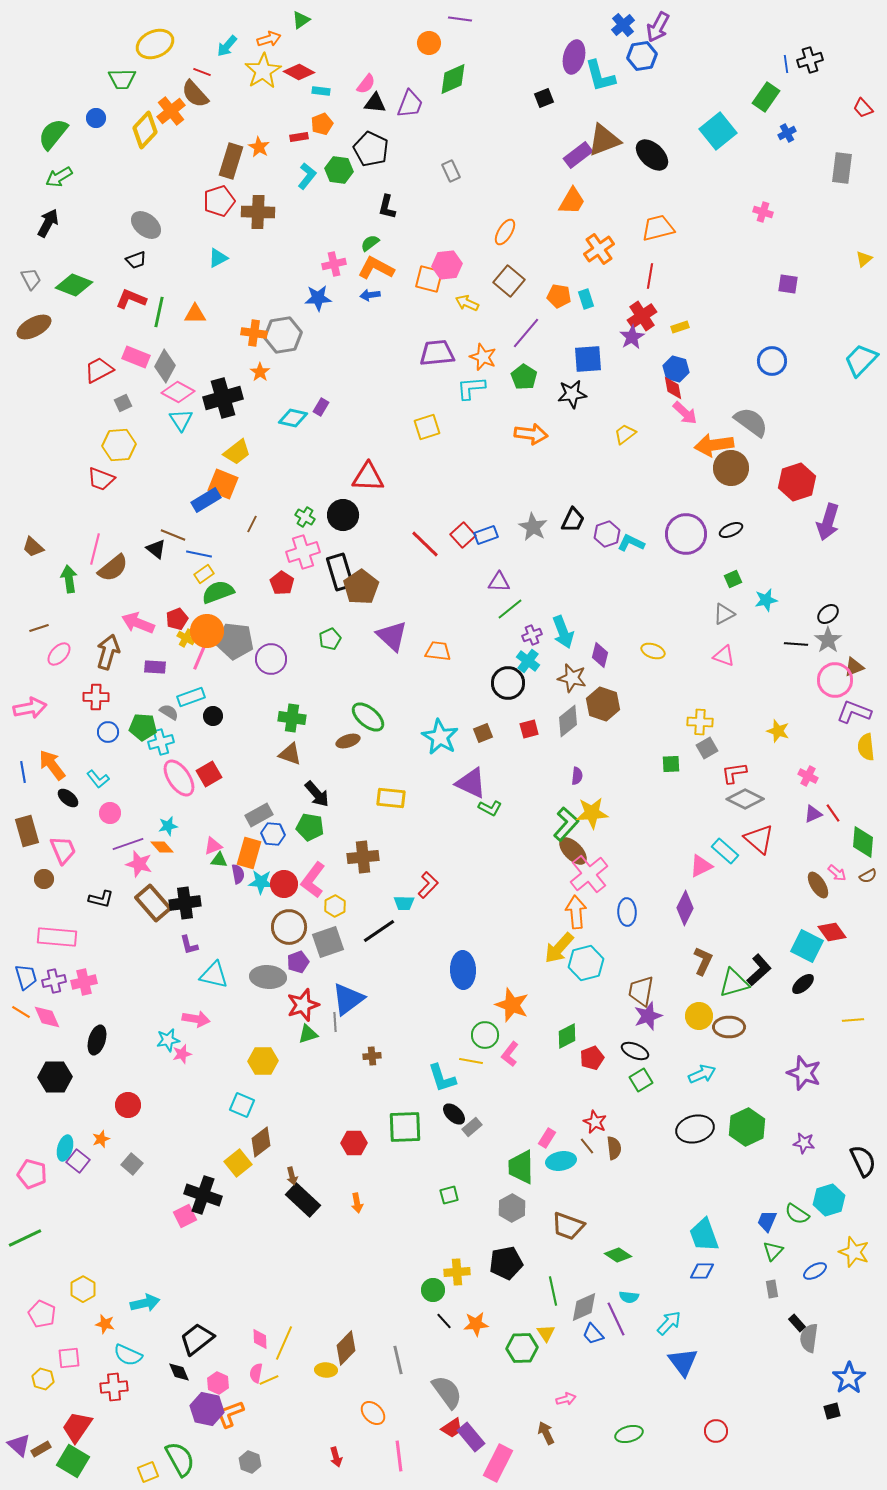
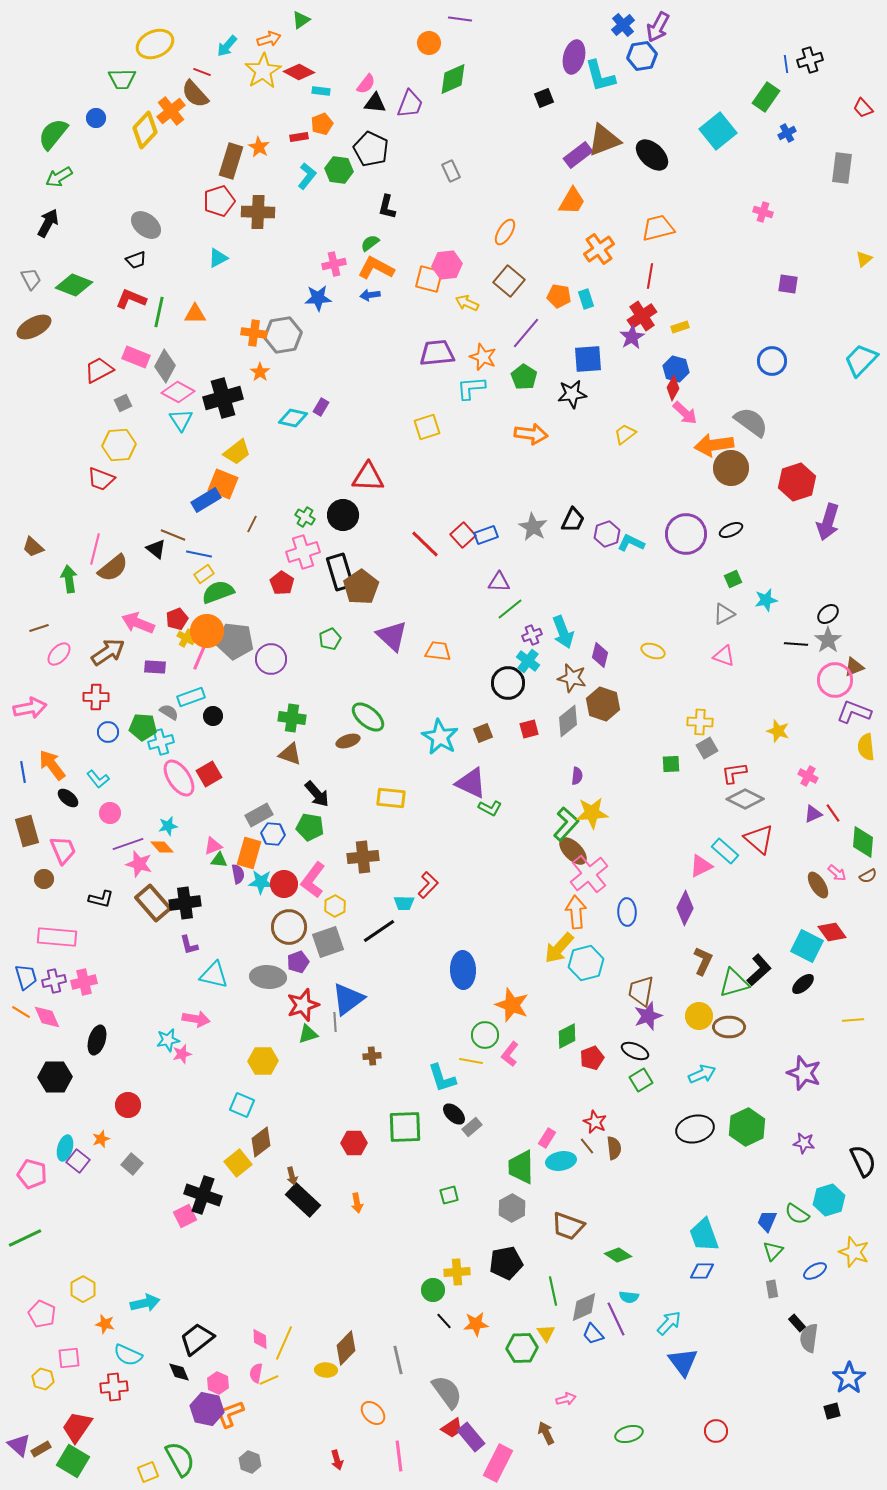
red diamond at (673, 388): rotated 40 degrees clockwise
brown arrow at (108, 652): rotated 40 degrees clockwise
red arrow at (336, 1457): moved 1 px right, 3 px down
